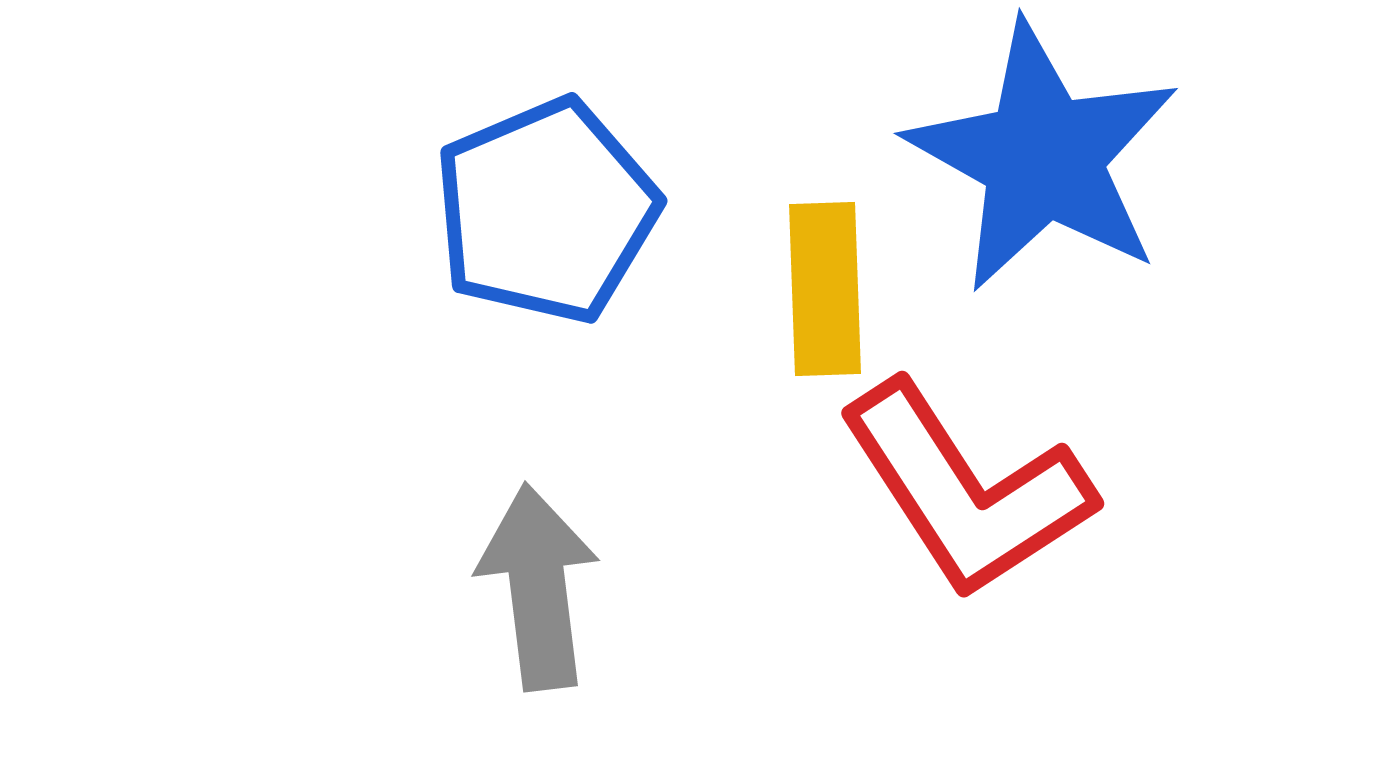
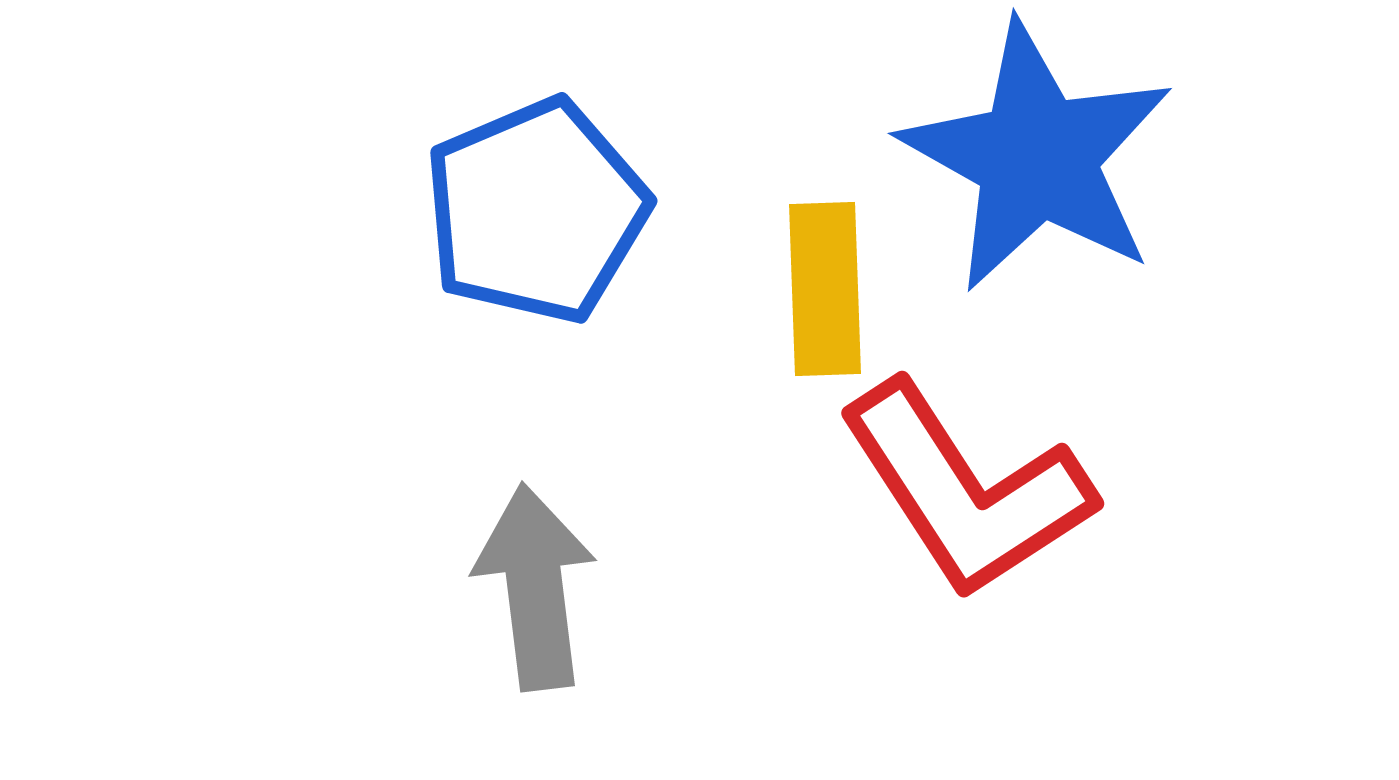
blue star: moved 6 px left
blue pentagon: moved 10 px left
gray arrow: moved 3 px left
